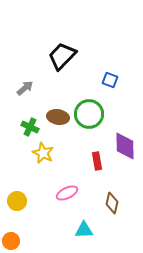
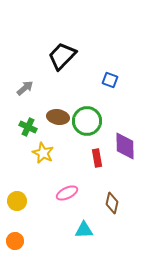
green circle: moved 2 px left, 7 px down
green cross: moved 2 px left
red rectangle: moved 3 px up
orange circle: moved 4 px right
